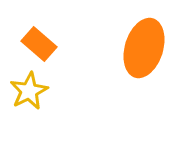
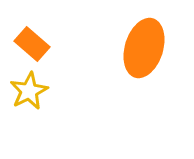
orange rectangle: moved 7 px left
